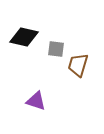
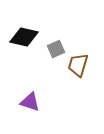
gray square: rotated 30 degrees counterclockwise
purple triangle: moved 6 px left, 1 px down
